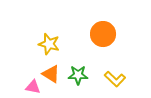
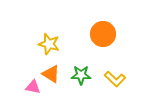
green star: moved 3 px right
